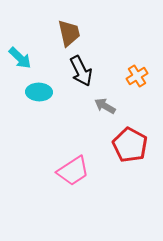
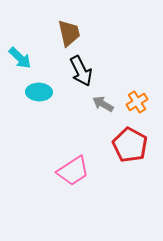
orange cross: moved 26 px down
gray arrow: moved 2 px left, 2 px up
